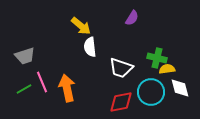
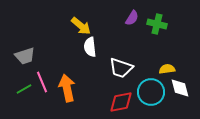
green cross: moved 34 px up
